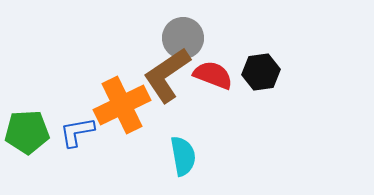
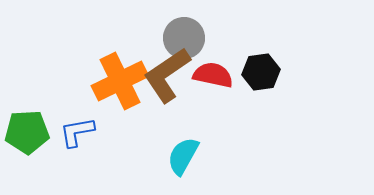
gray circle: moved 1 px right
red semicircle: rotated 9 degrees counterclockwise
orange cross: moved 2 px left, 24 px up
cyan semicircle: rotated 141 degrees counterclockwise
